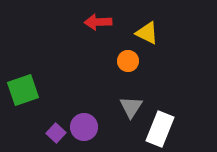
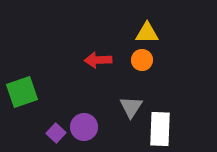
red arrow: moved 38 px down
yellow triangle: rotated 25 degrees counterclockwise
orange circle: moved 14 px right, 1 px up
green square: moved 1 px left, 2 px down
white rectangle: rotated 20 degrees counterclockwise
